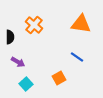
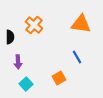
blue line: rotated 24 degrees clockwise
purple arrow: rotated 56 degrees clockwise
